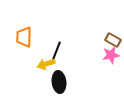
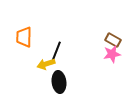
pink star: moved 1 px right, 1 px up
